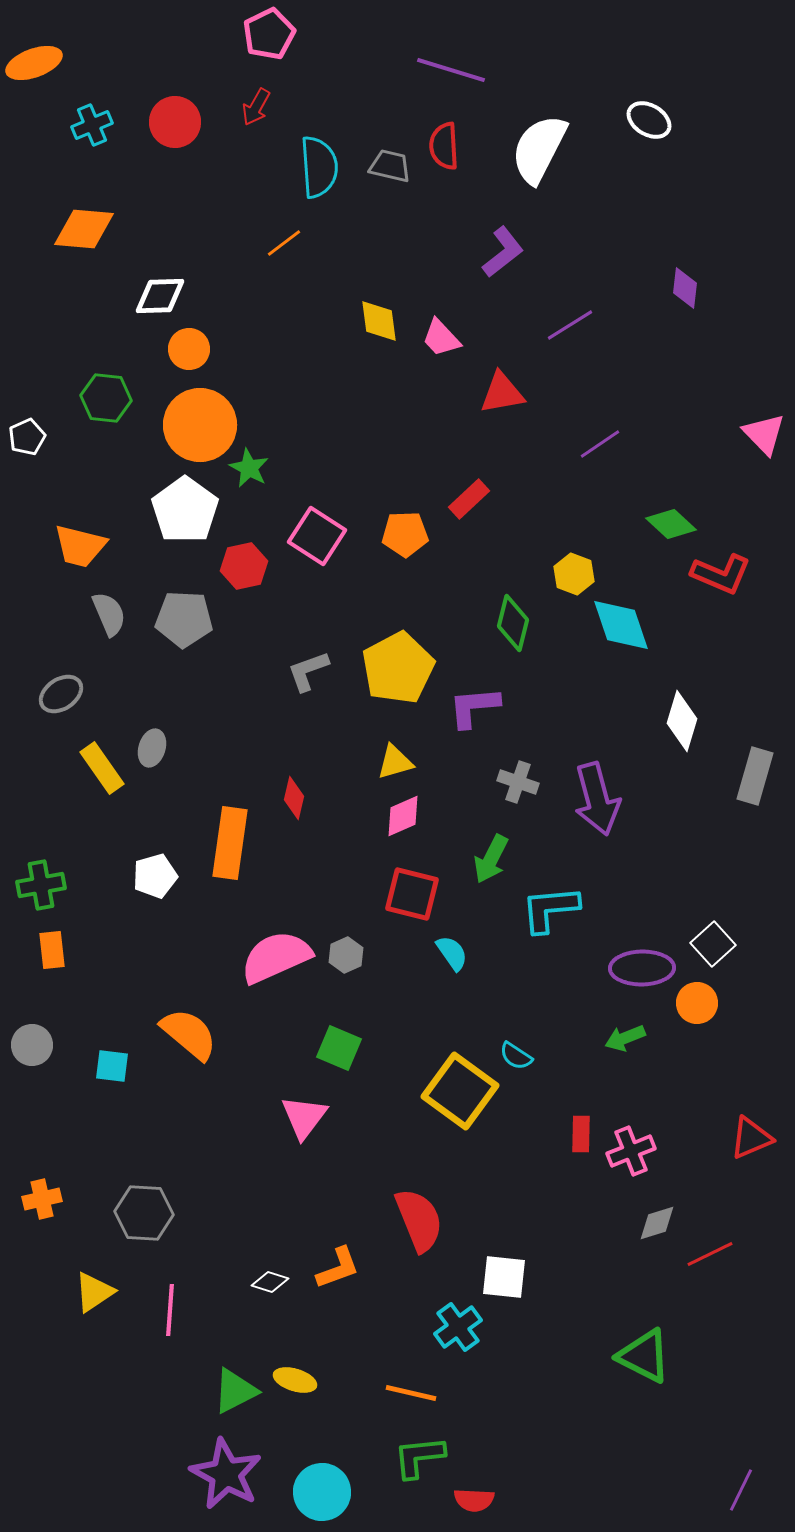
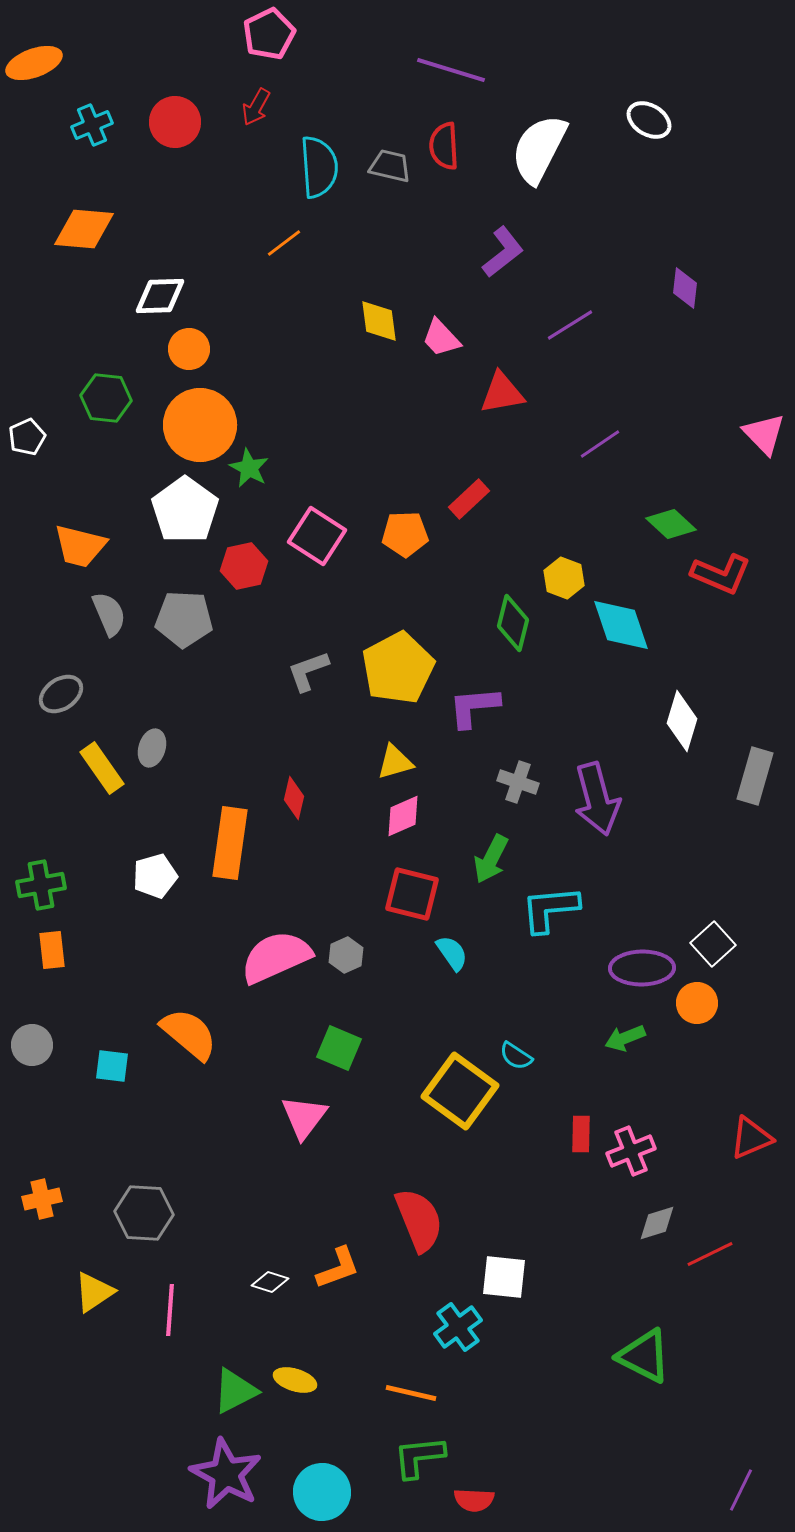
yellow hexagon at (574, 574): moved 10 px left, 4 px down
